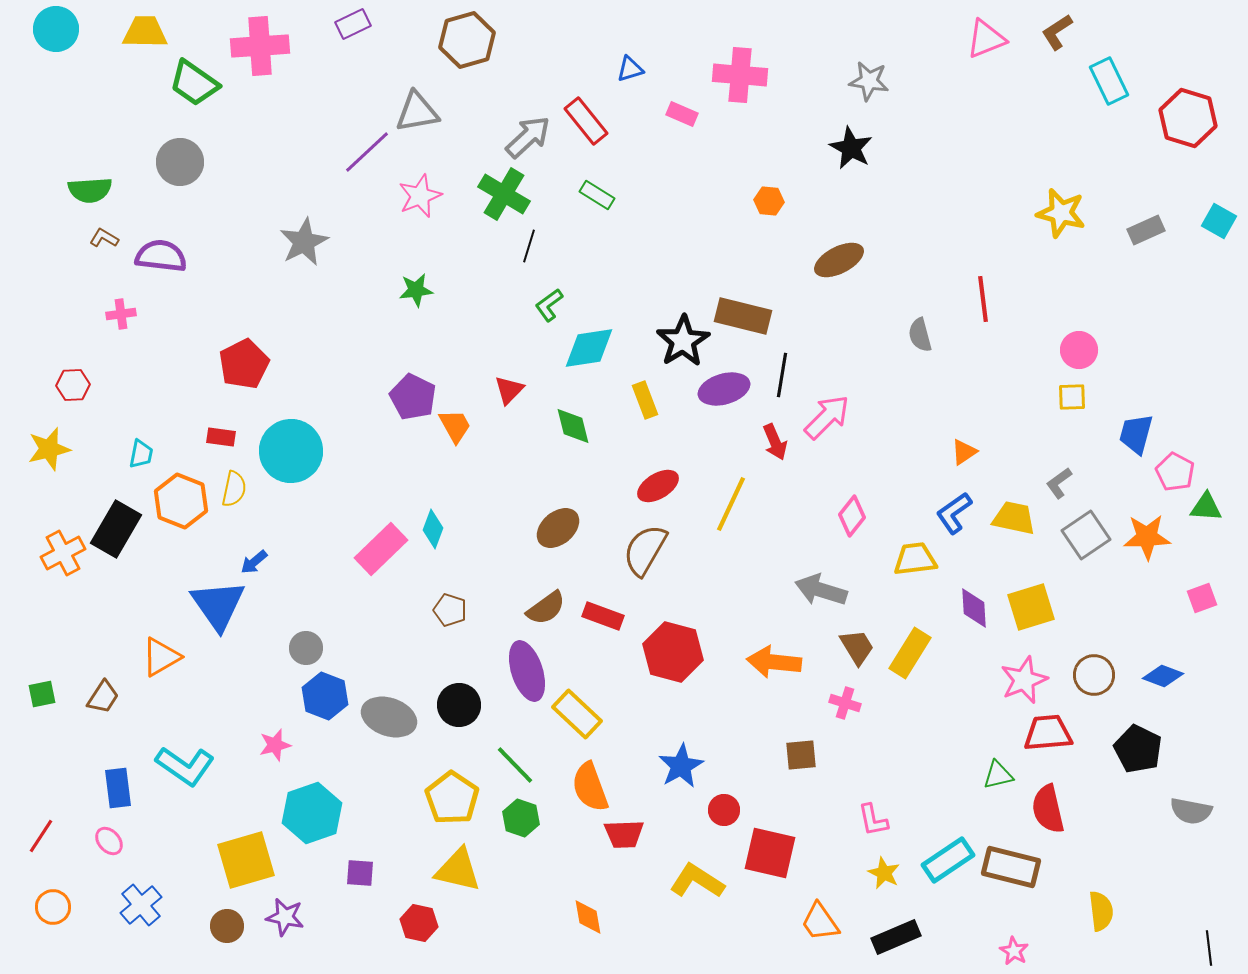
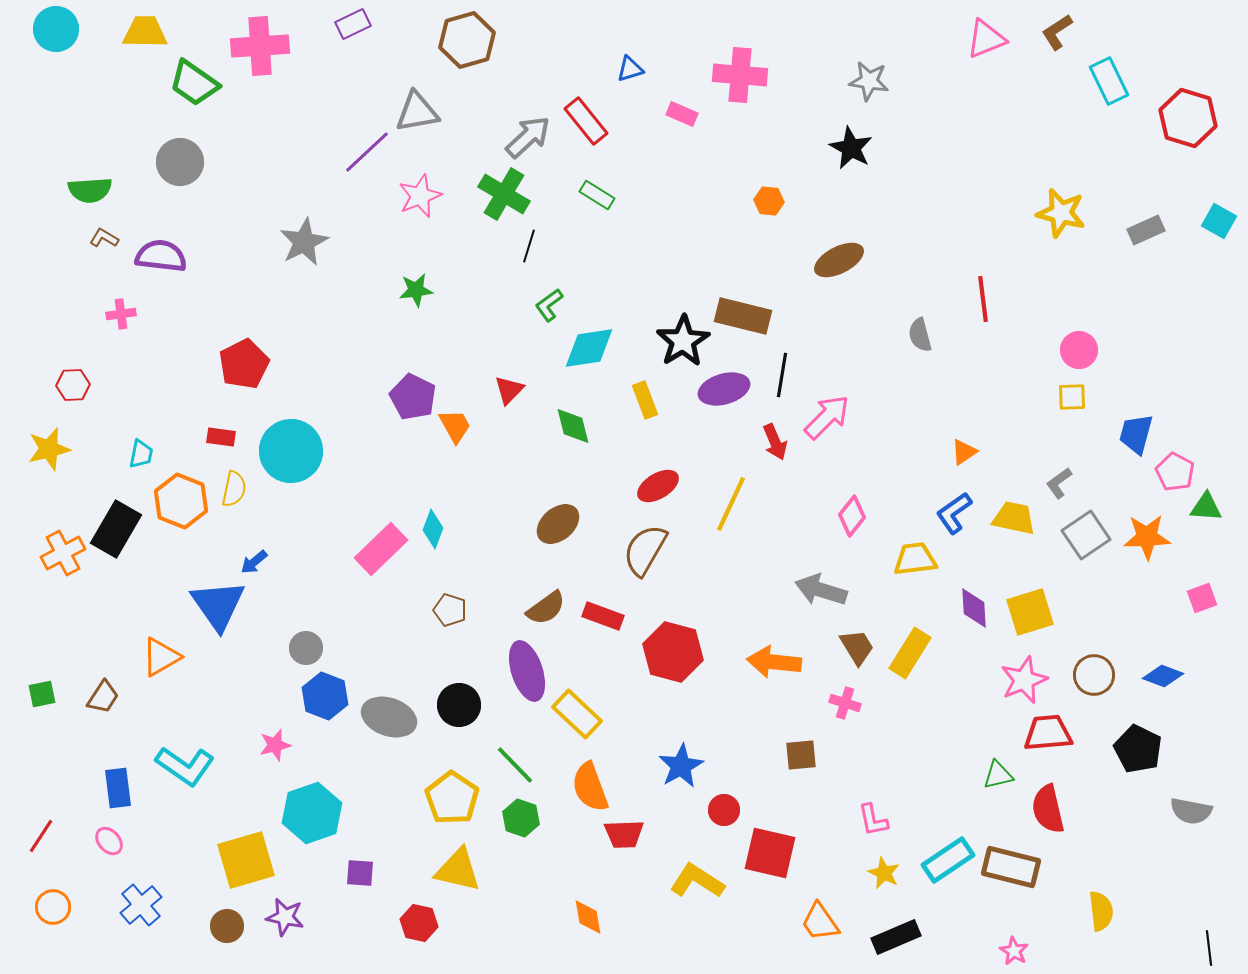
brown ellipse at (558, 528): moved 4 px up
yellow square at (1031, 607): moved 1 px left, 5 px down
